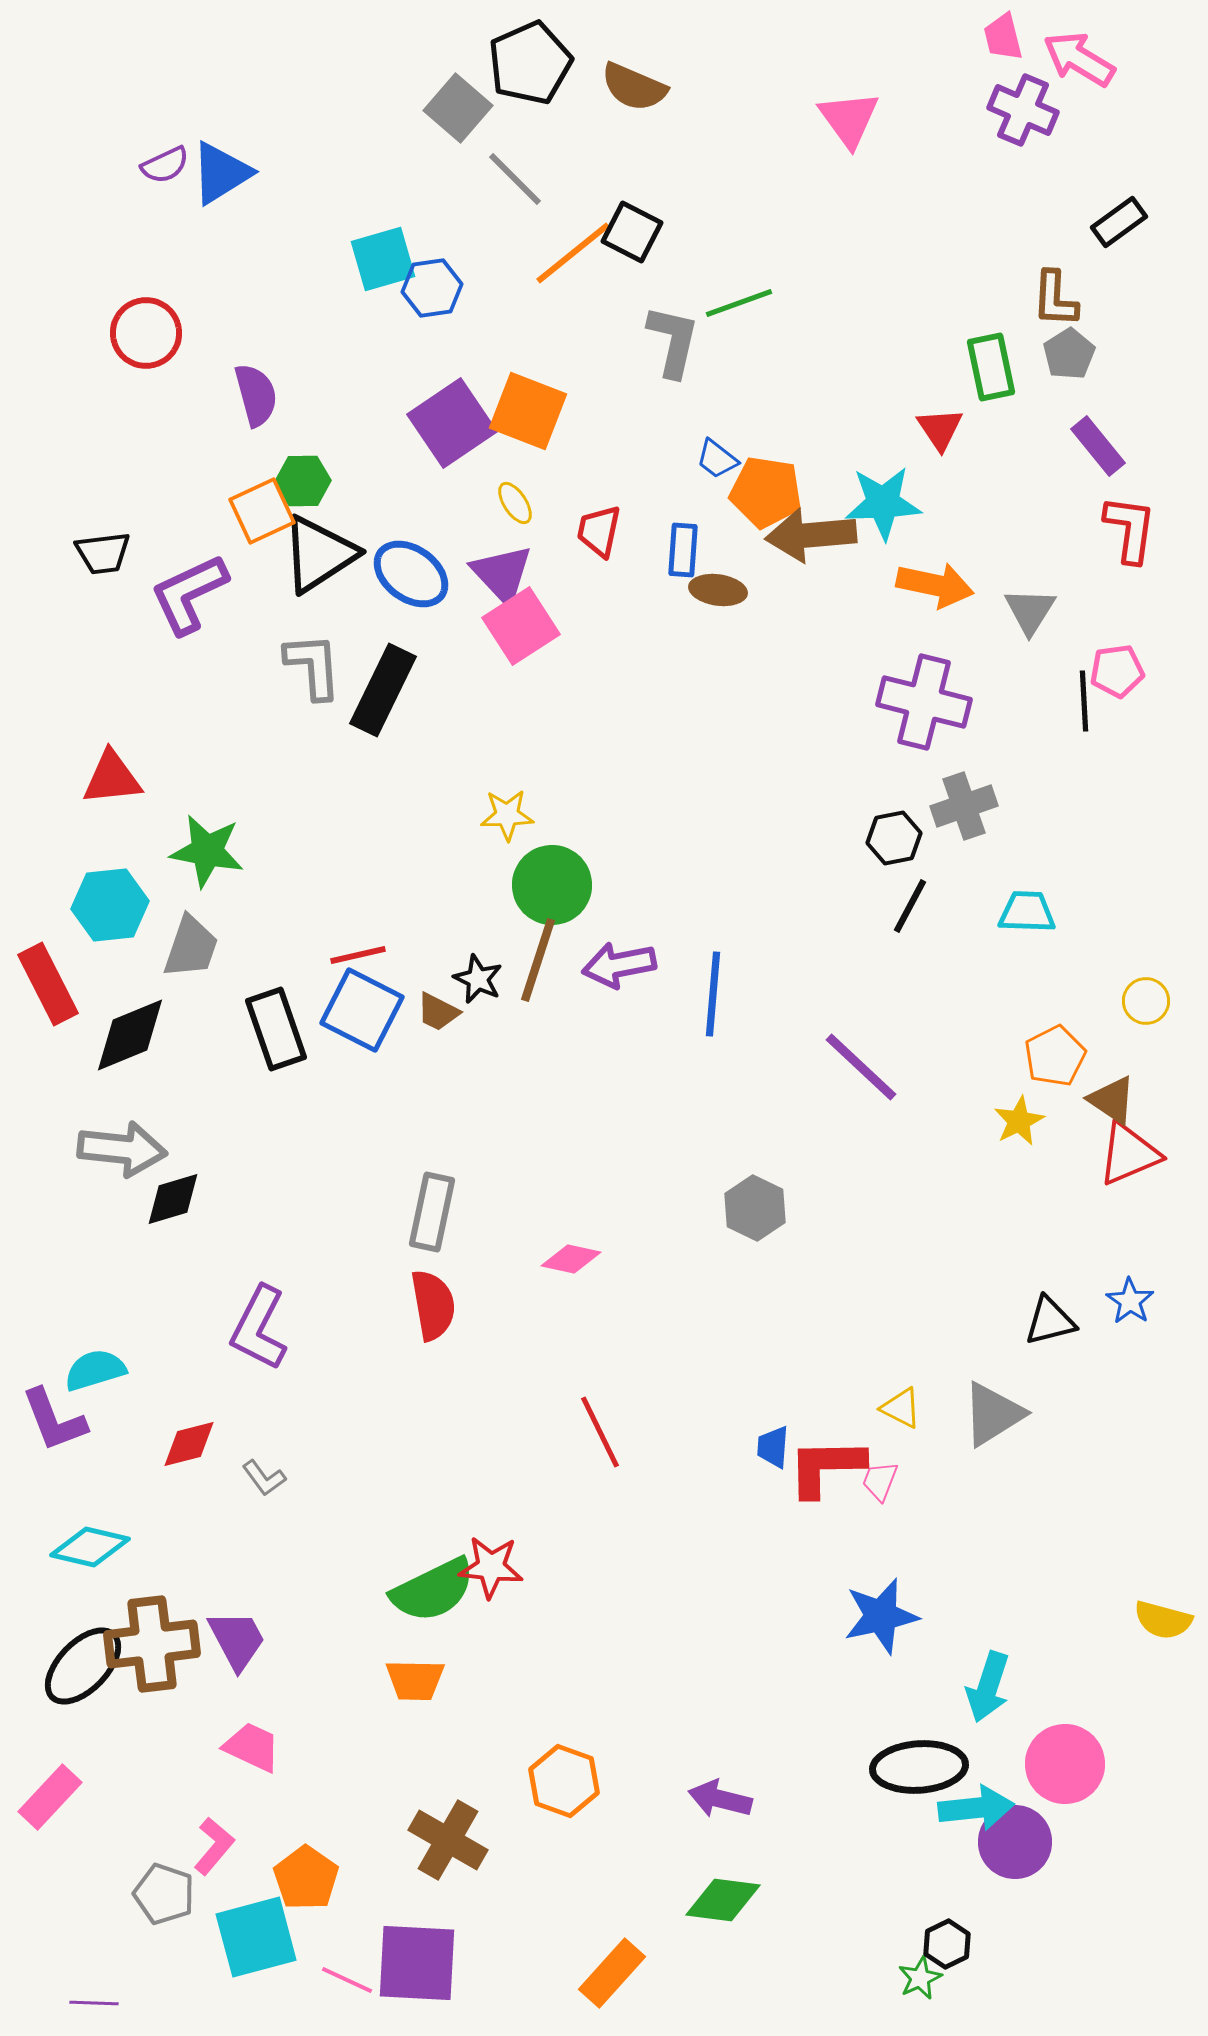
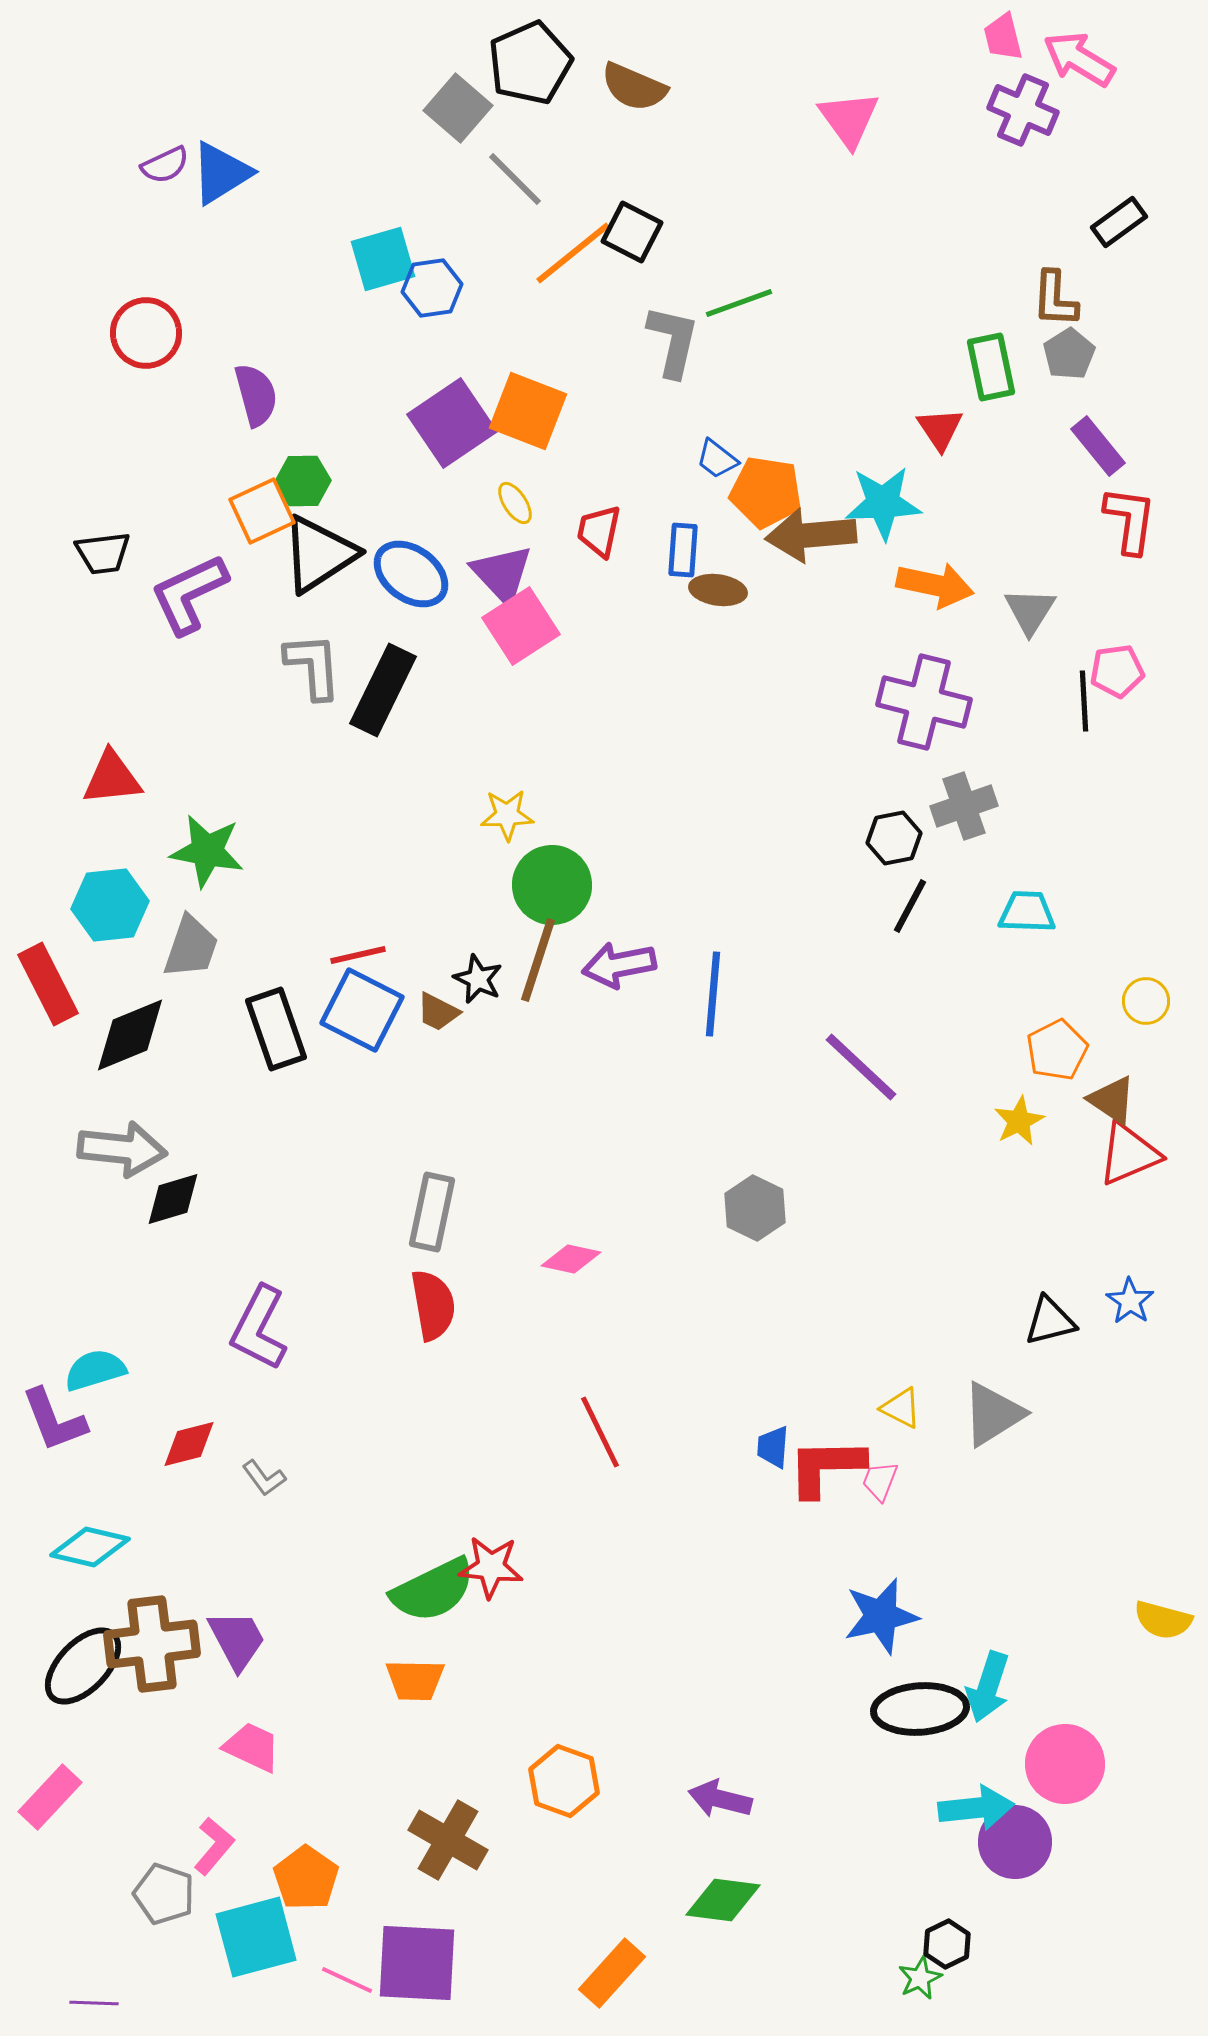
red L-shape at (1130, 529): moved 9 px up
orange pentagon at (1055, 1056): moved 2 px right, 6 px up
black ellipse at (919, 1767): moved 1 px right, 58 px up
